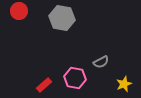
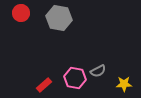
red circle: moved 2 px right, 2 px down
gray hexagon: moved 3 px left
gray semicircle: moved 3 px left, 9 px down
yellow star: rotated 21 degrees clockwise
